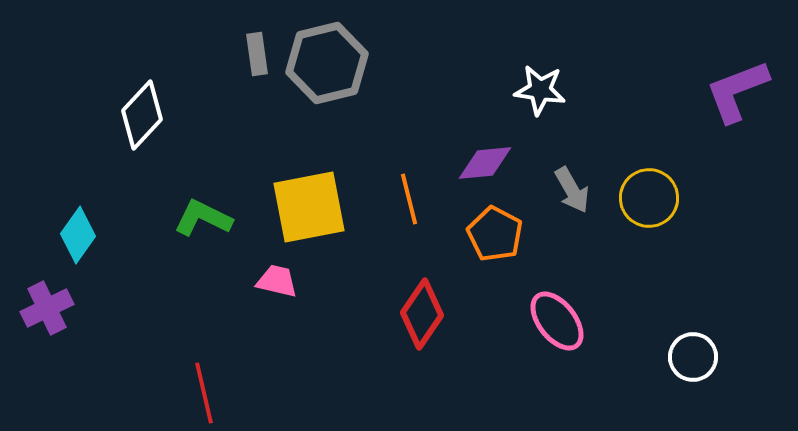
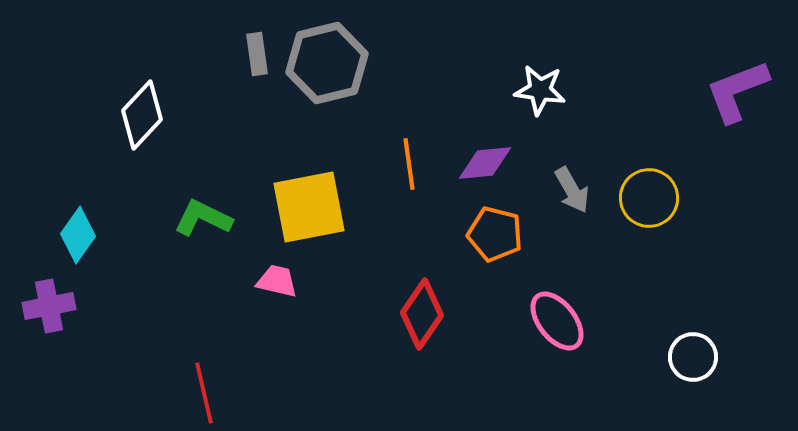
orange line: moved 35 px up; rotated 6 degrees clockwise
orange pentagon: rotated 14 degrees counterclockwise
purple cross: moved 2 px right, 2 px up; rotated 15 degrees clockwise
